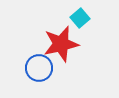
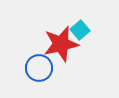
cyan square: moved 12 px down
